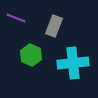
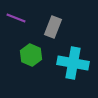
gray rectangle: moved 1 px left, 1 px down
cyan cross: rotated 16 degrees clockwise
